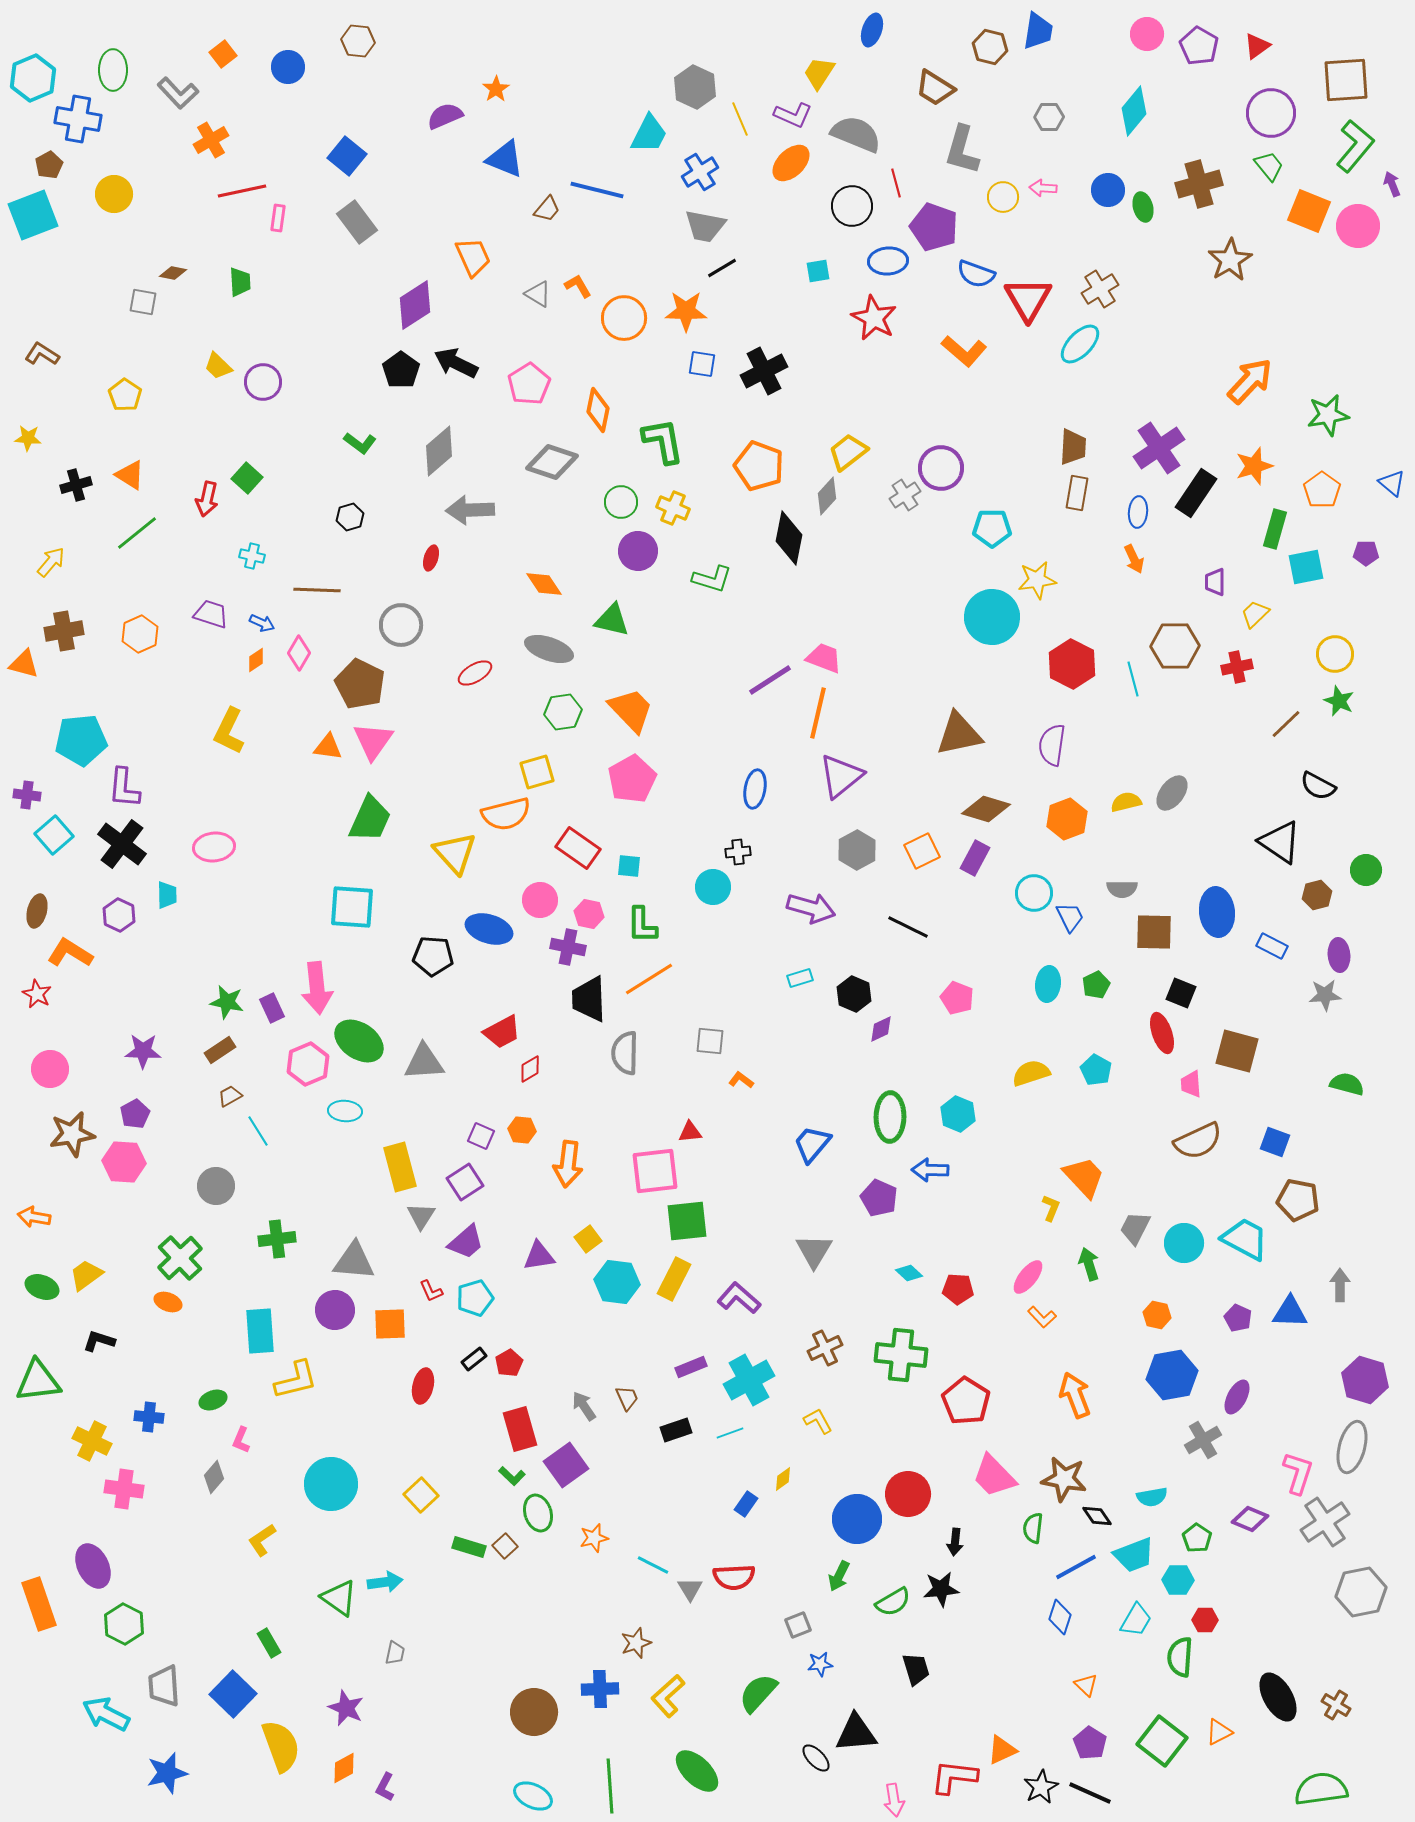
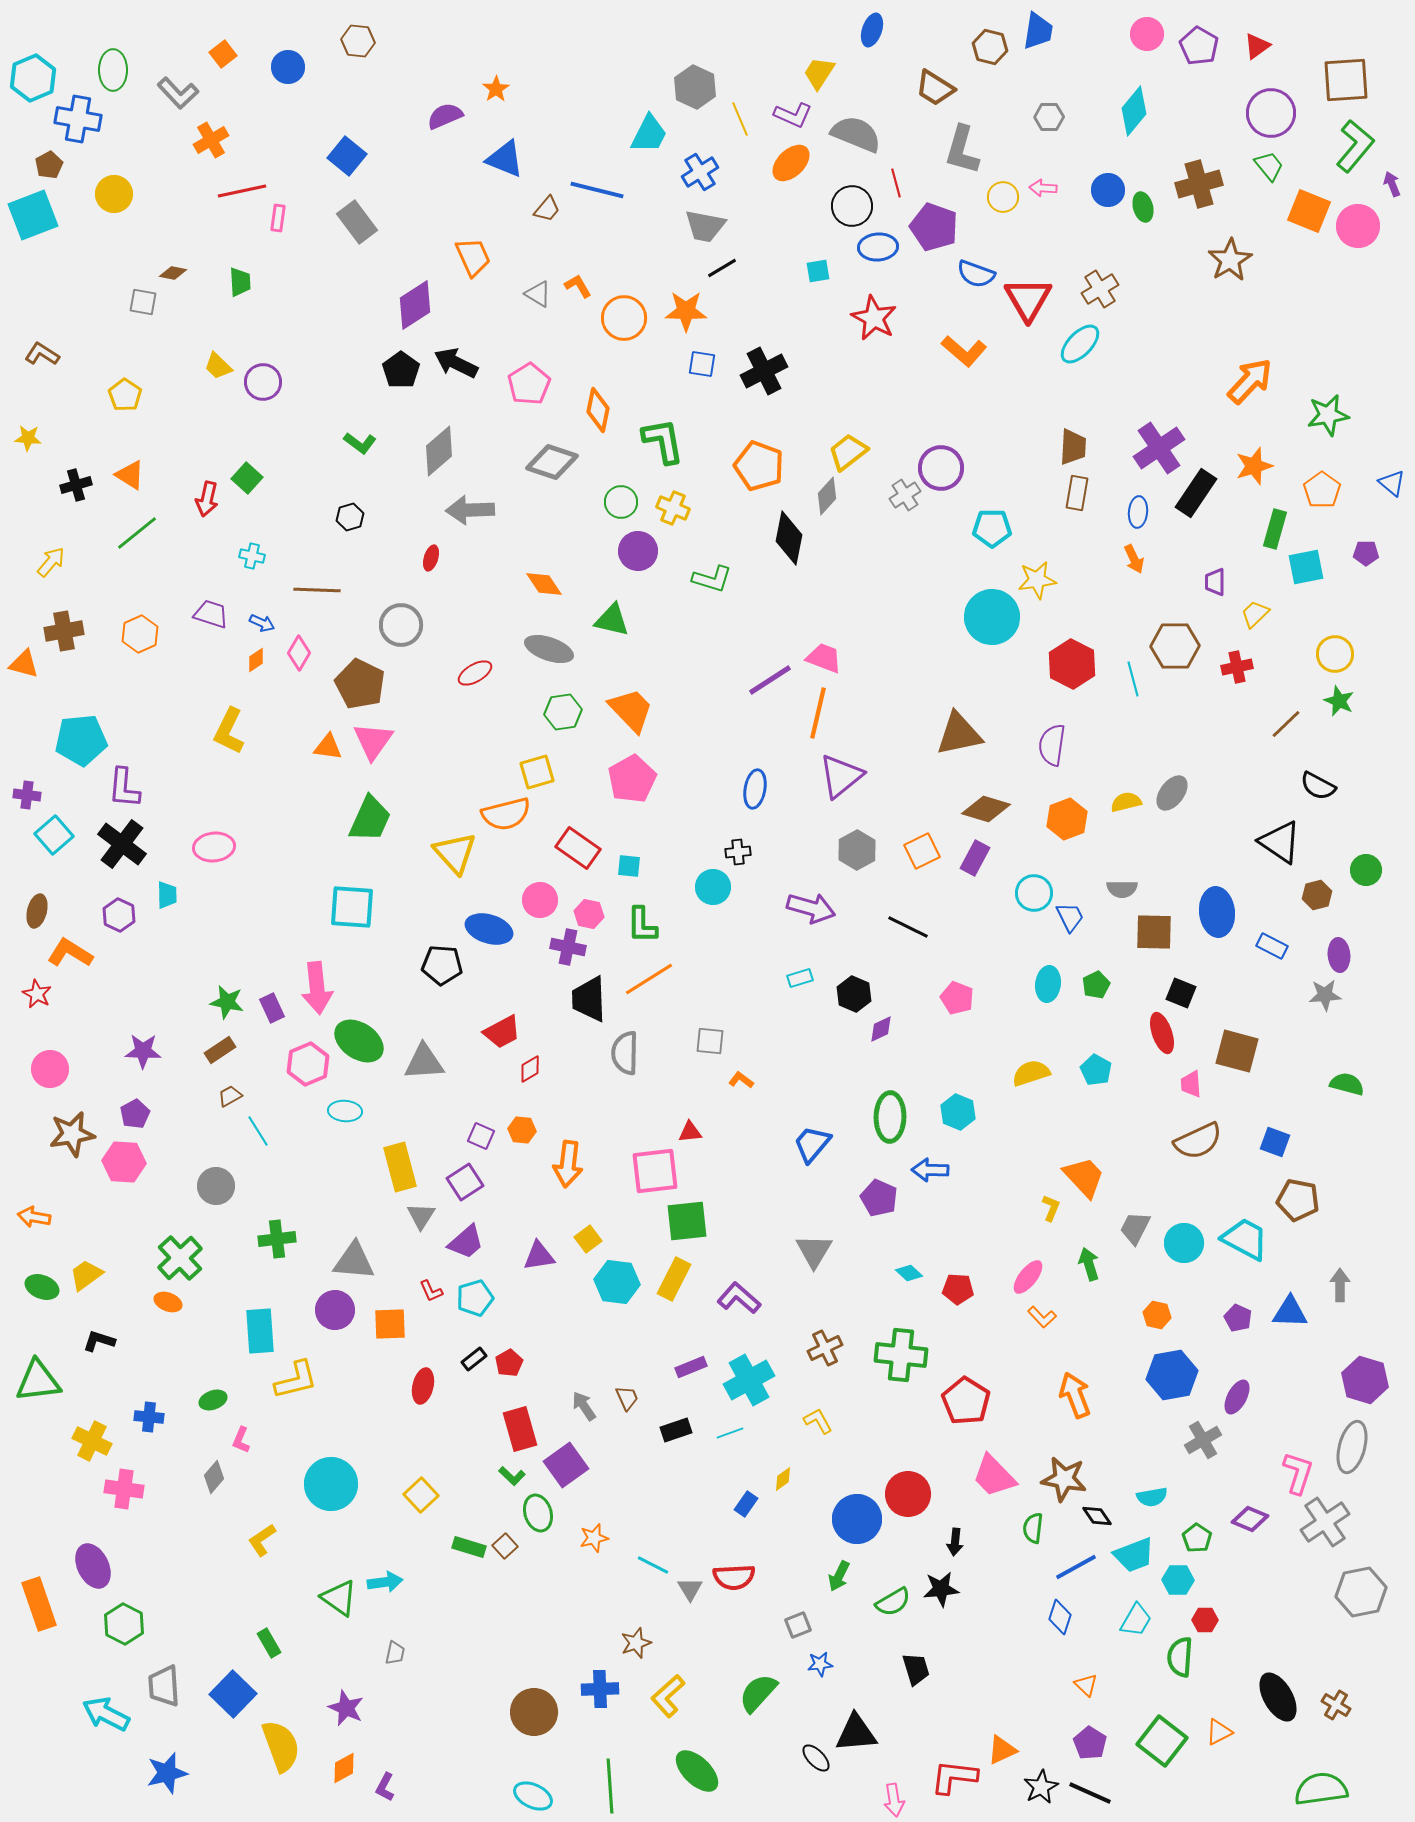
blue ellipse at (888, 261): moved 10 px left, 14 px up
black pentagon at (433, 956): moved 9 px right, 9 px down
cyan hexagon at (958, 1114): moved 2 px up
